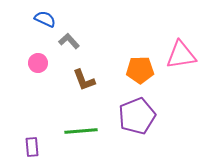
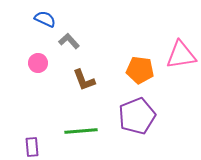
orange pentagon: rotated 8 degrees clockwise
